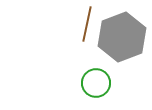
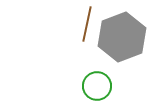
green circle: moved 1 px right, 3 px down
